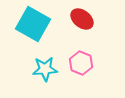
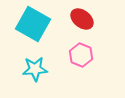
pink hexagon: moved 8 px up
cyan star: moved 10 px left
